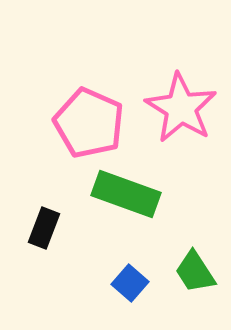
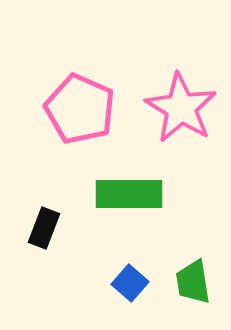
pink pentagon: moved 9 px left, 14 px up
green rectangle: moved 3 px right; rotated 20 degrees counterclockwise
green trapezoid: moved 2 px left, 10 px down; rotated 24 degrees clockwise
